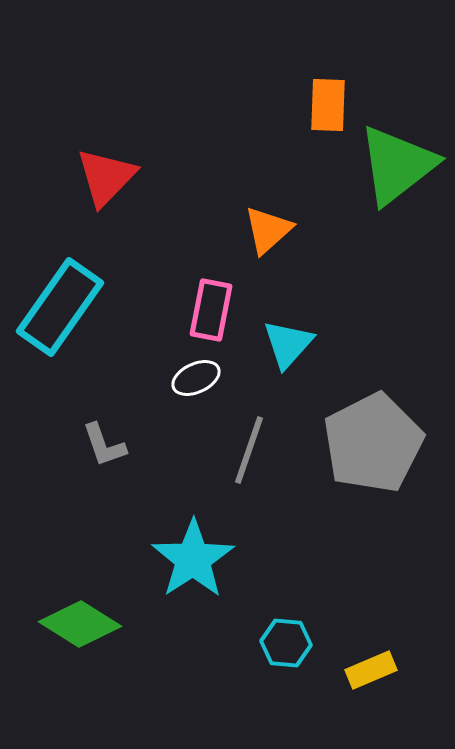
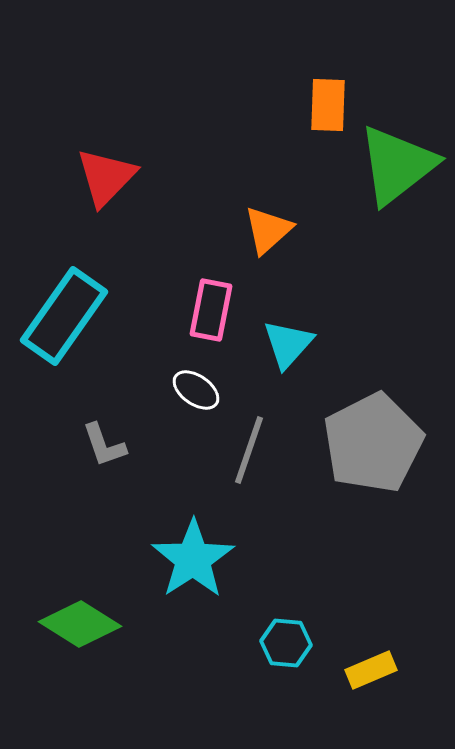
cyan rectangle: moved 4 px right, 9 px down
white ellipse: moved 12 px down; rotated 60 degrees clockwise
